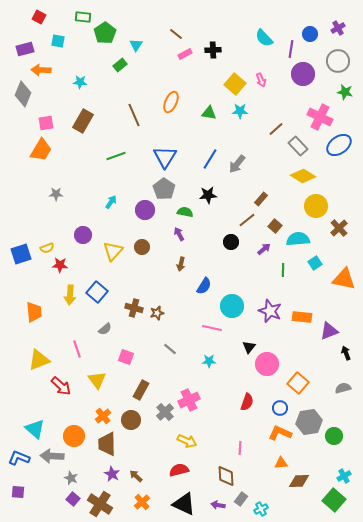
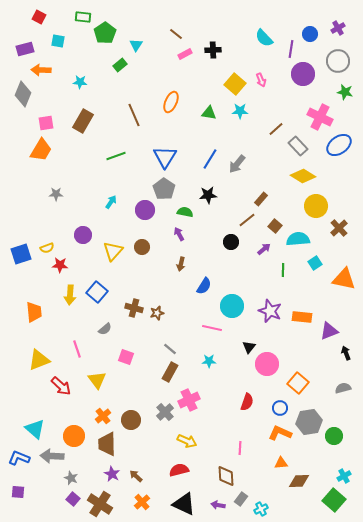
brown rectangle at (141, 390): moved 29 px right, 18 px up
